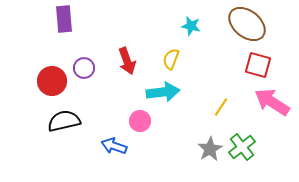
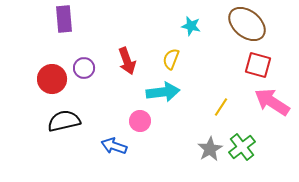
red circle: moved 2 px up
